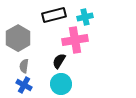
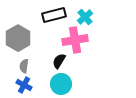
cyan cross: rotated 28 degrees counterclockwise
